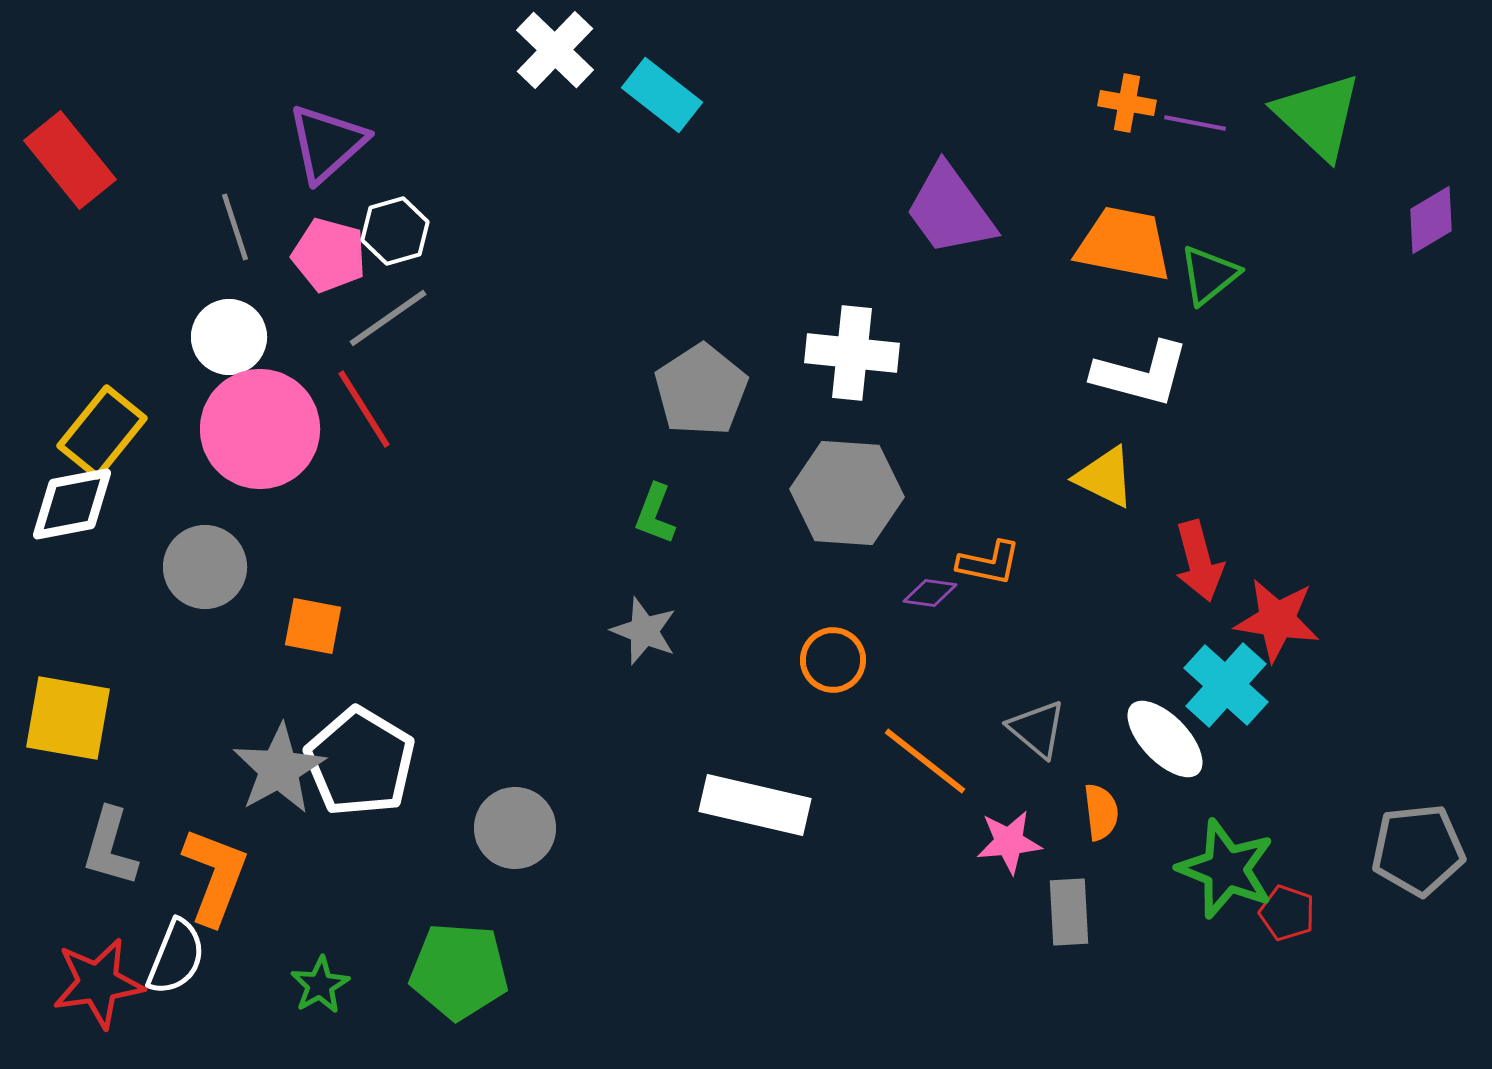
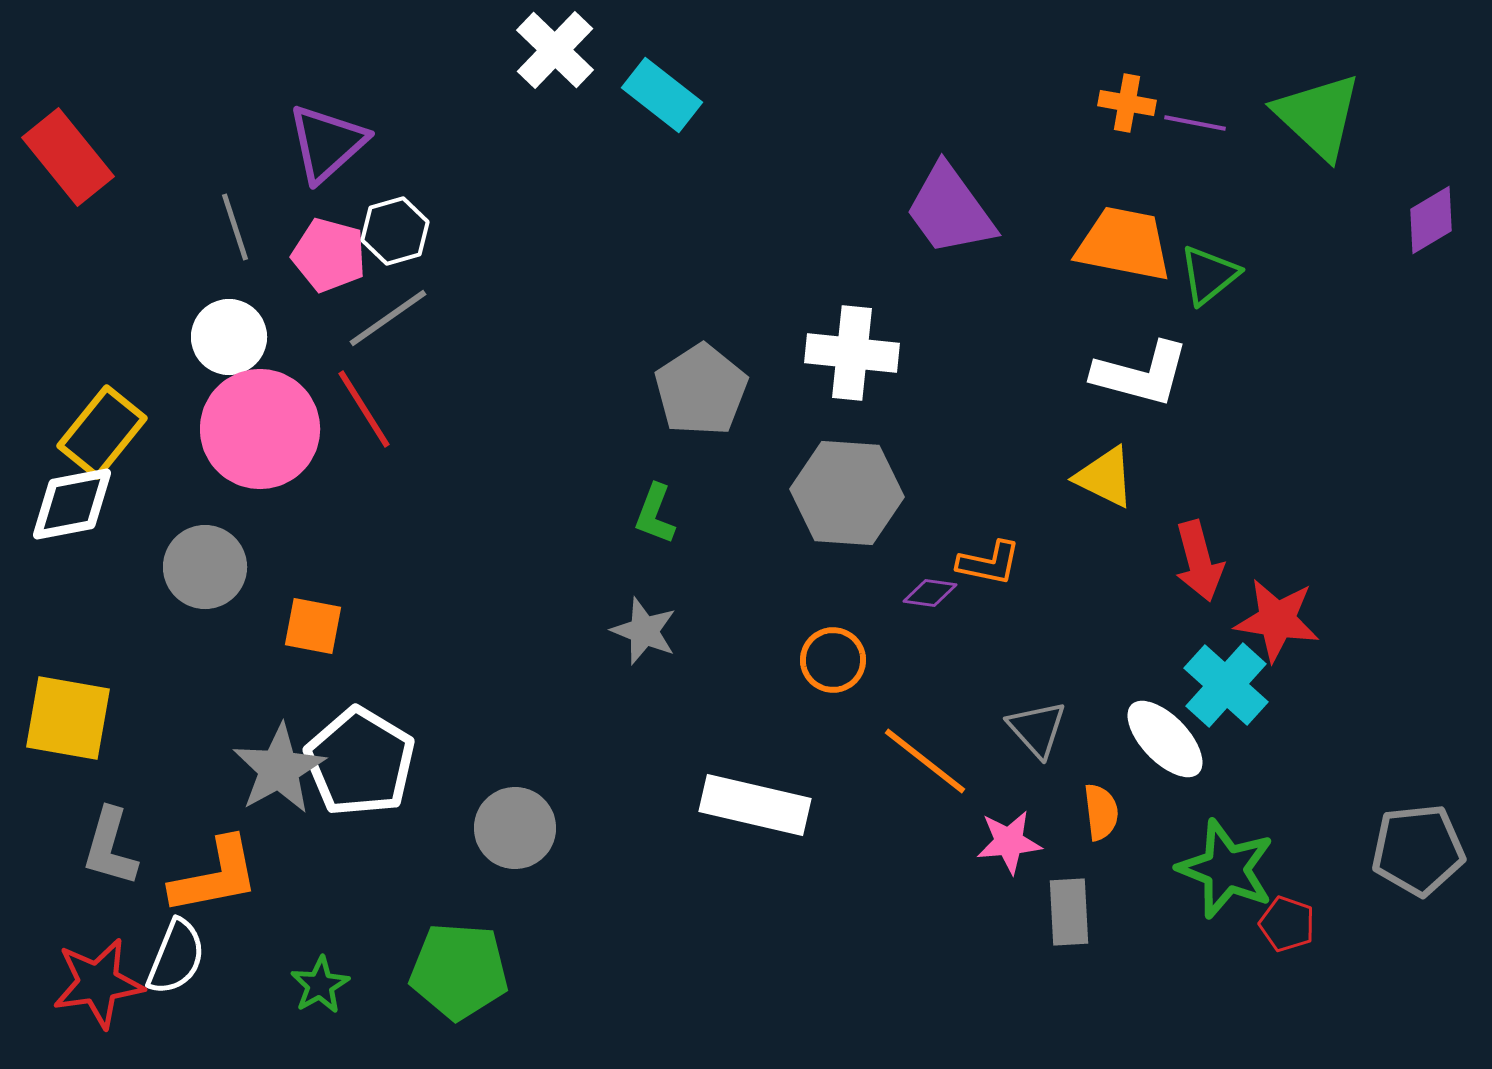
red rectangle at (70, 160): moved 2 px left, 3 px up
gray triangle at (1037, 729): rotated 8 degrees clockwise
orange L-shape at (215, 876): rotated 58 degrees clockwise
red pentagon at (1287, 913): moved 11 px down
